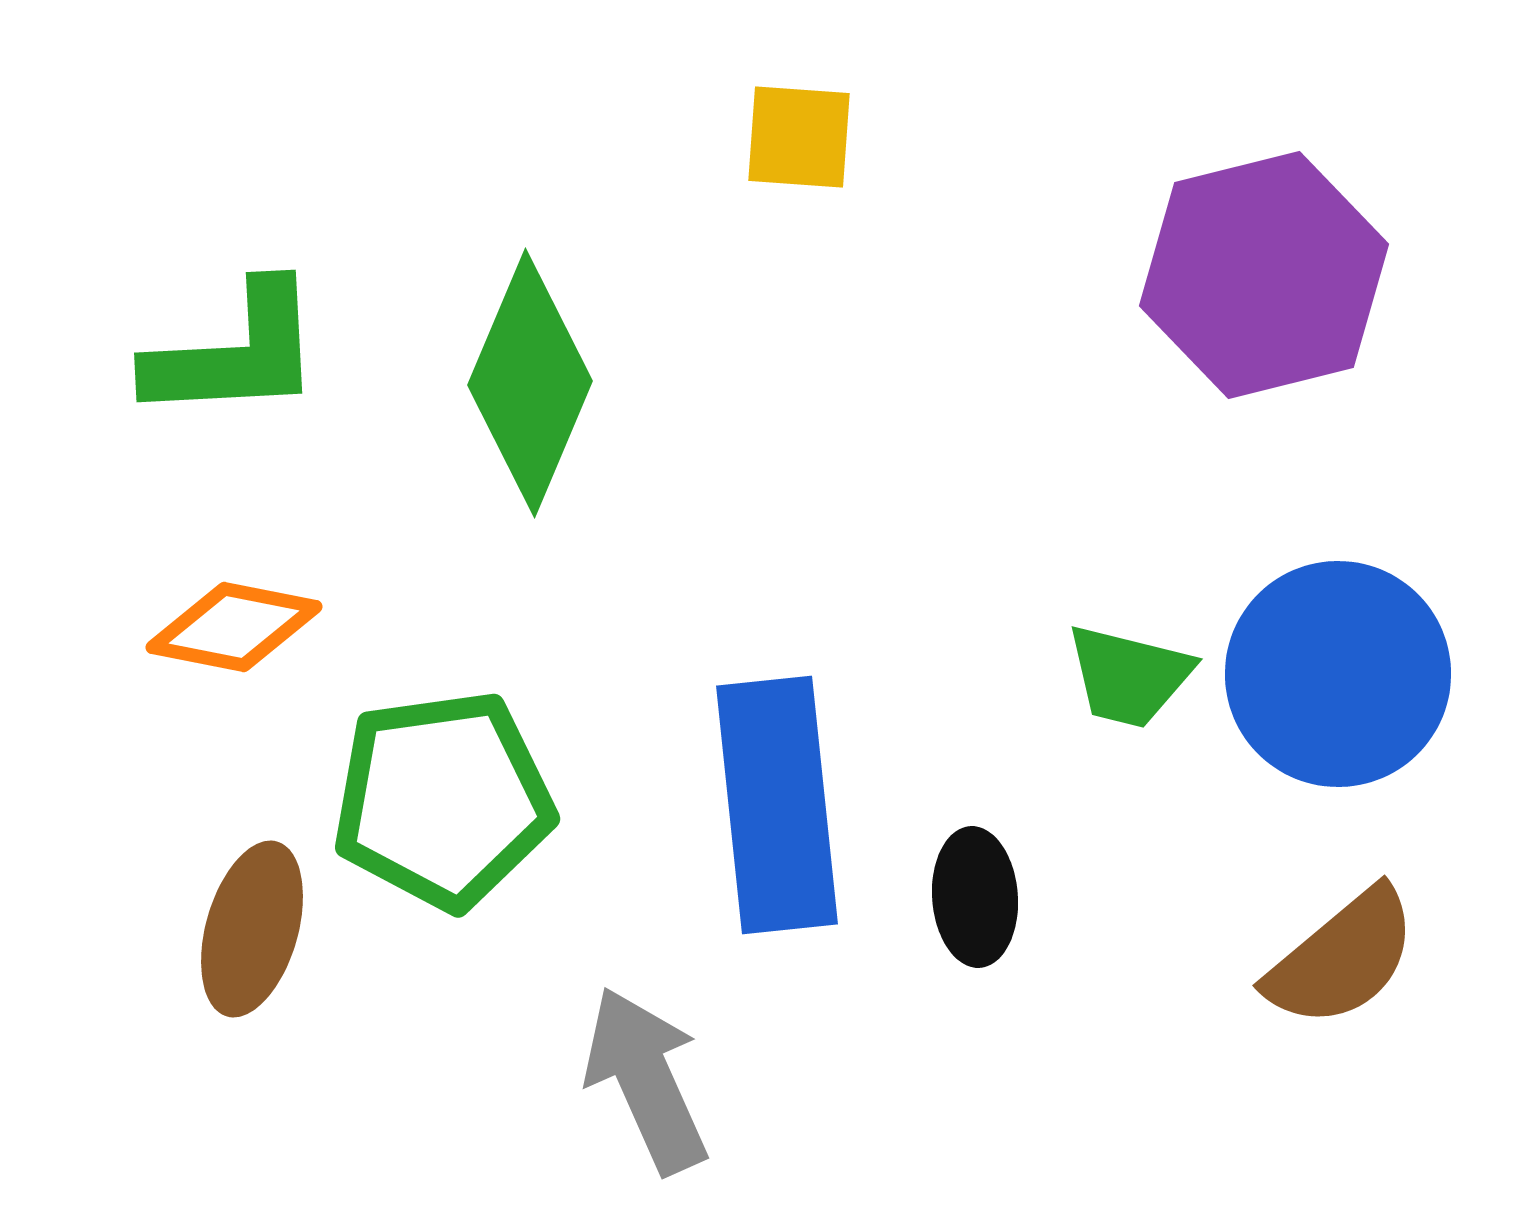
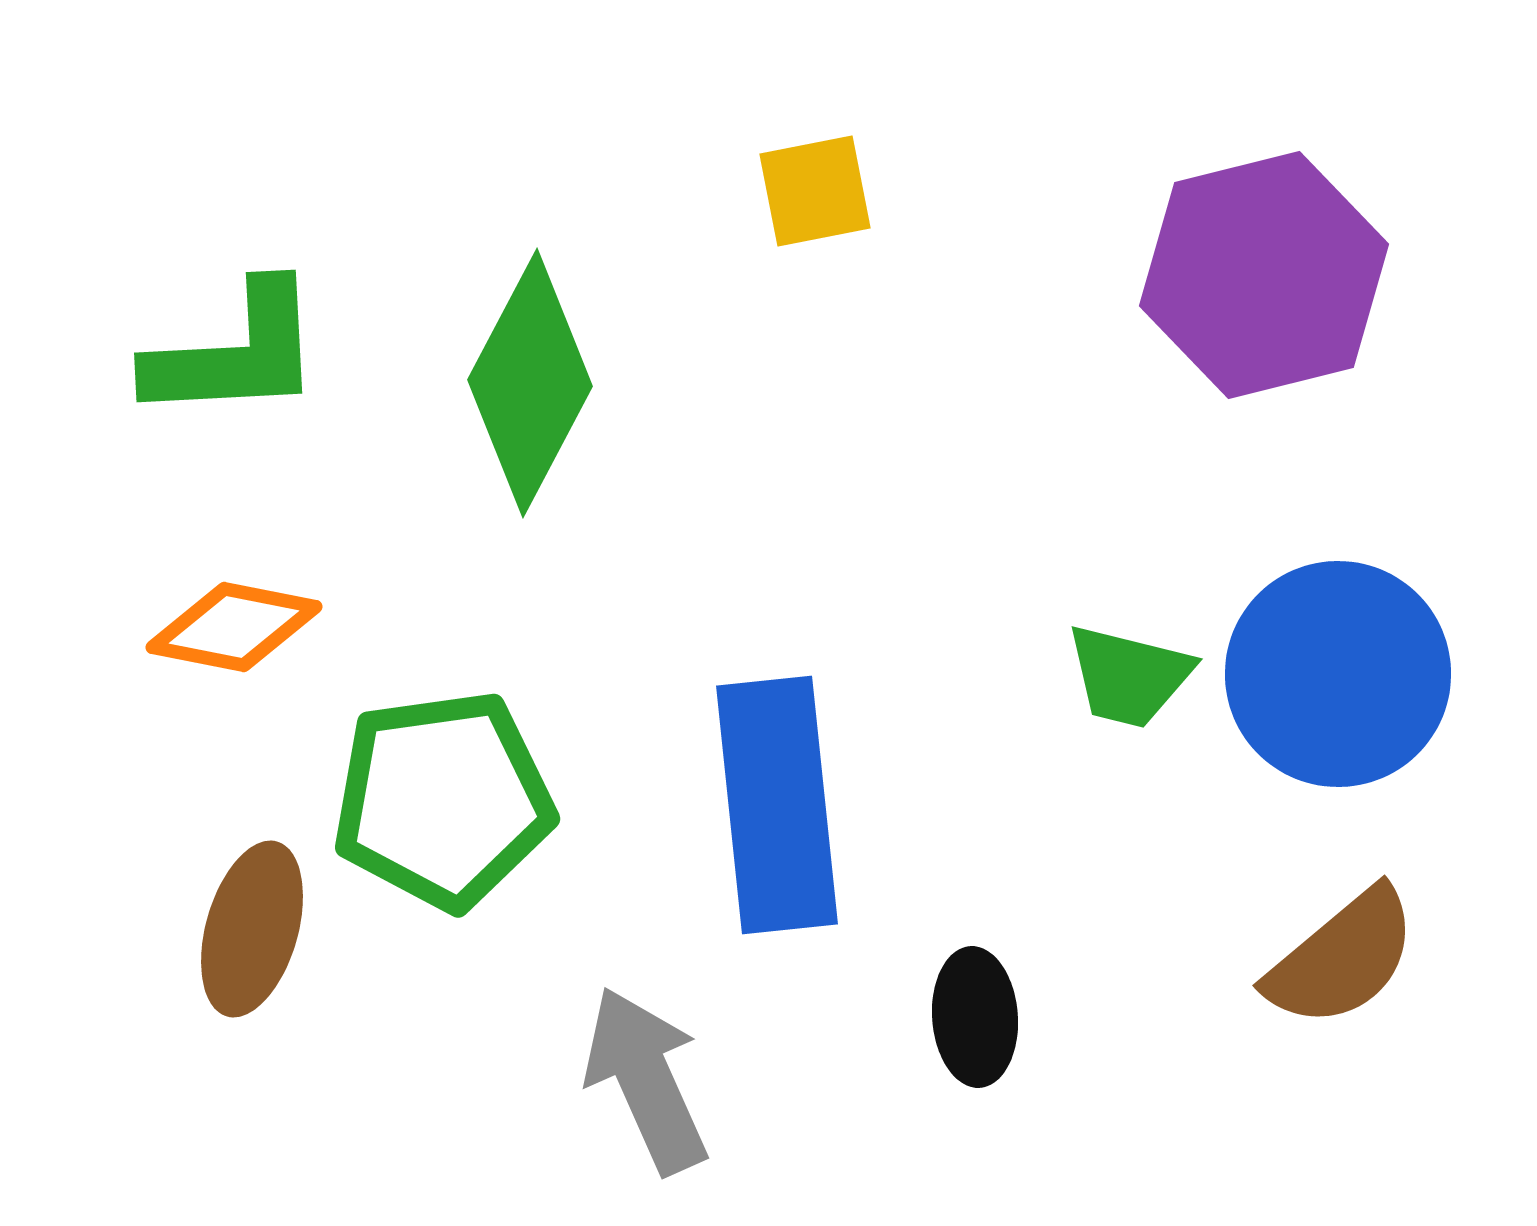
yellow square: moved 16 px right, 54 px down; rotated 15 degrees counterclockwise
green diamond: rotated 5 degrees clockwise
black ellipse: moved 120 px down
